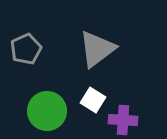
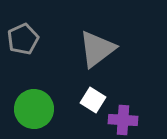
gray pentagon: moved 3 px left, 10 px up
green circle: moved 13 px left, 2 px up
